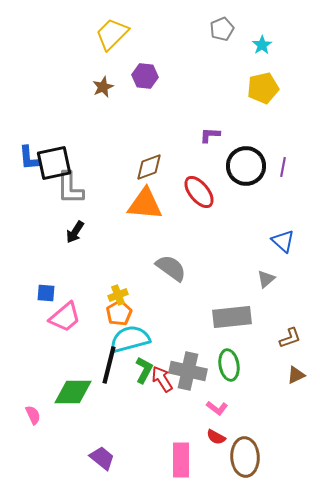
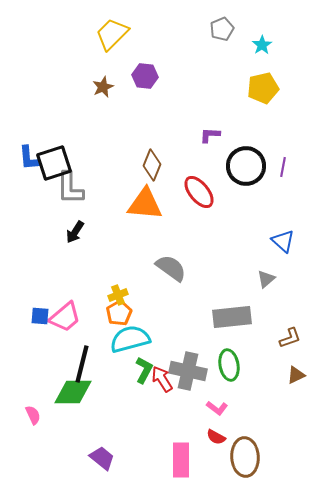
black square: rotated 6 degrees counterclockwise
brown diamond: moved 3 px right, 2 px up; rotated 48 degrees counterclockwise
blue square: moved 6 px left, 23 px down
black line: moved 27 px left, 1 px up
